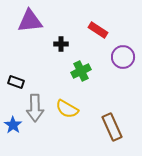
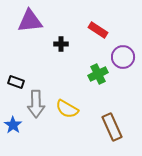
green cross: moved 17 px right, 3 px down
gray arrow: moved 1 px right, 4 px up
